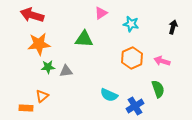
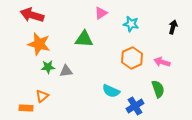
orange star: rotated 20 degrees clockwise
pink arrow: moved 1 px down
cyan semicircle: moved 2 px right, 4 px up
